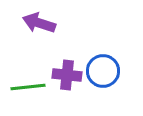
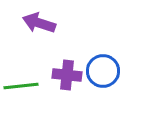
green line: moved 7 px left, 1 px up
